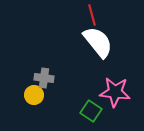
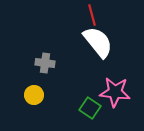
gray cross: moved 1 px right, 15 px up
green square: moved 1 px left, 3 px up
